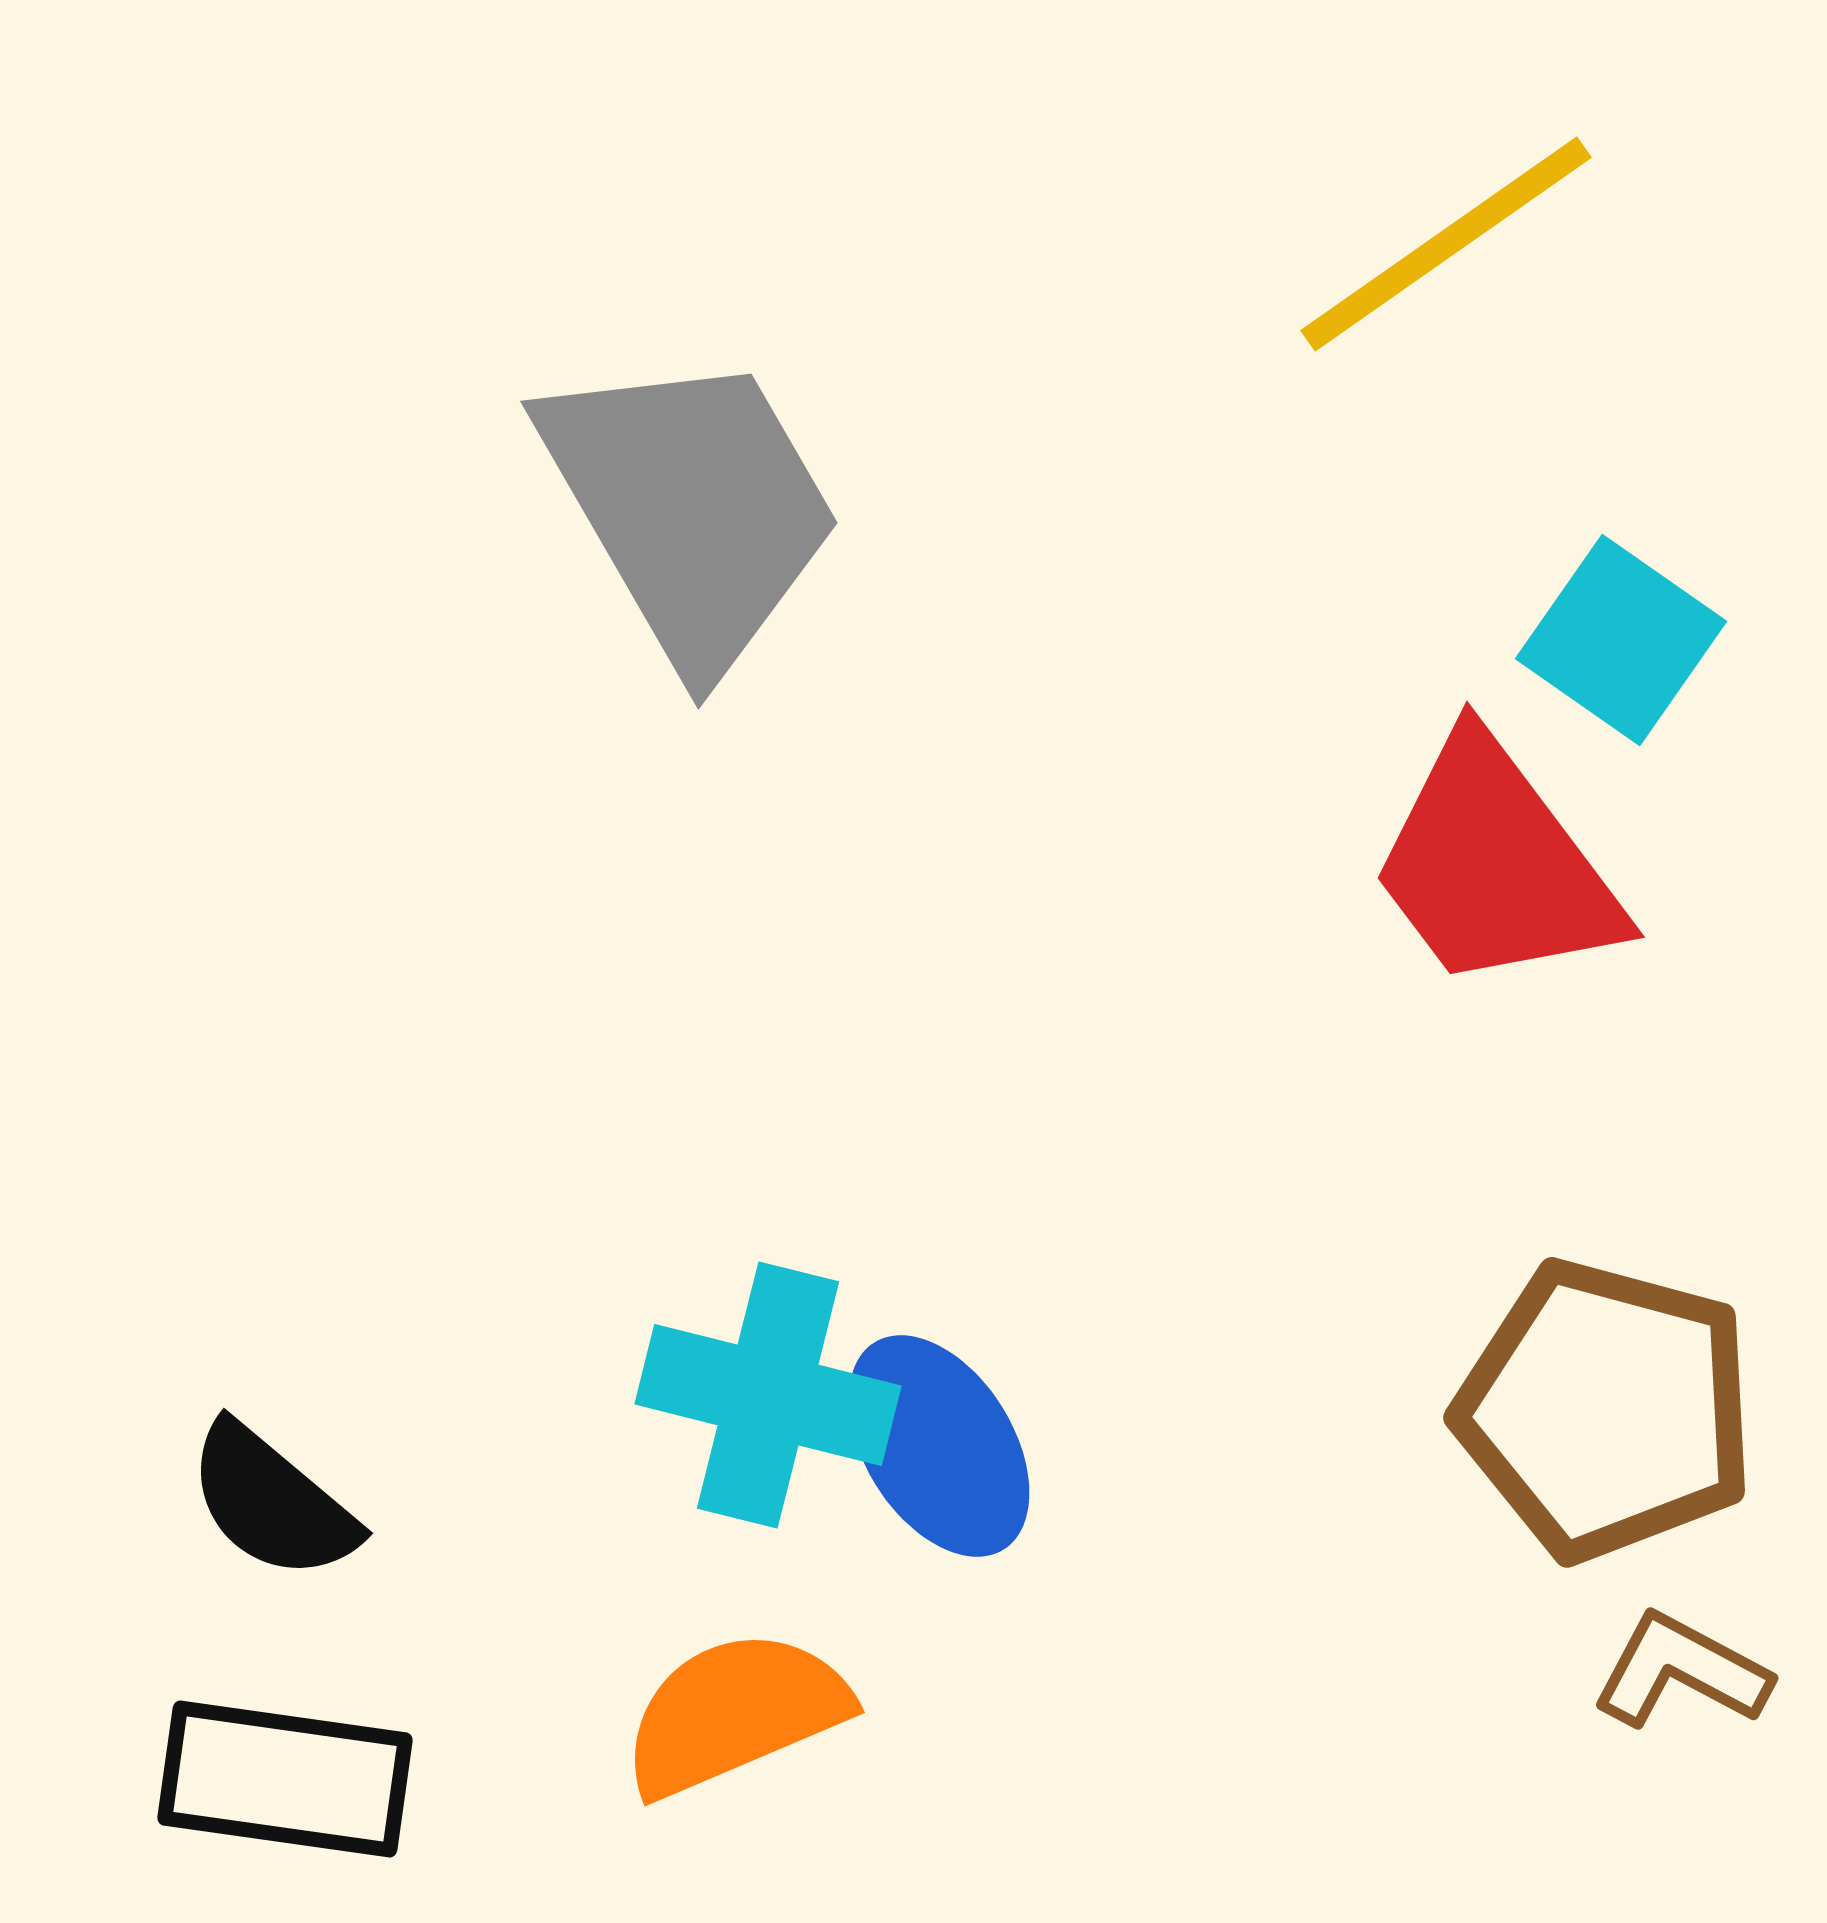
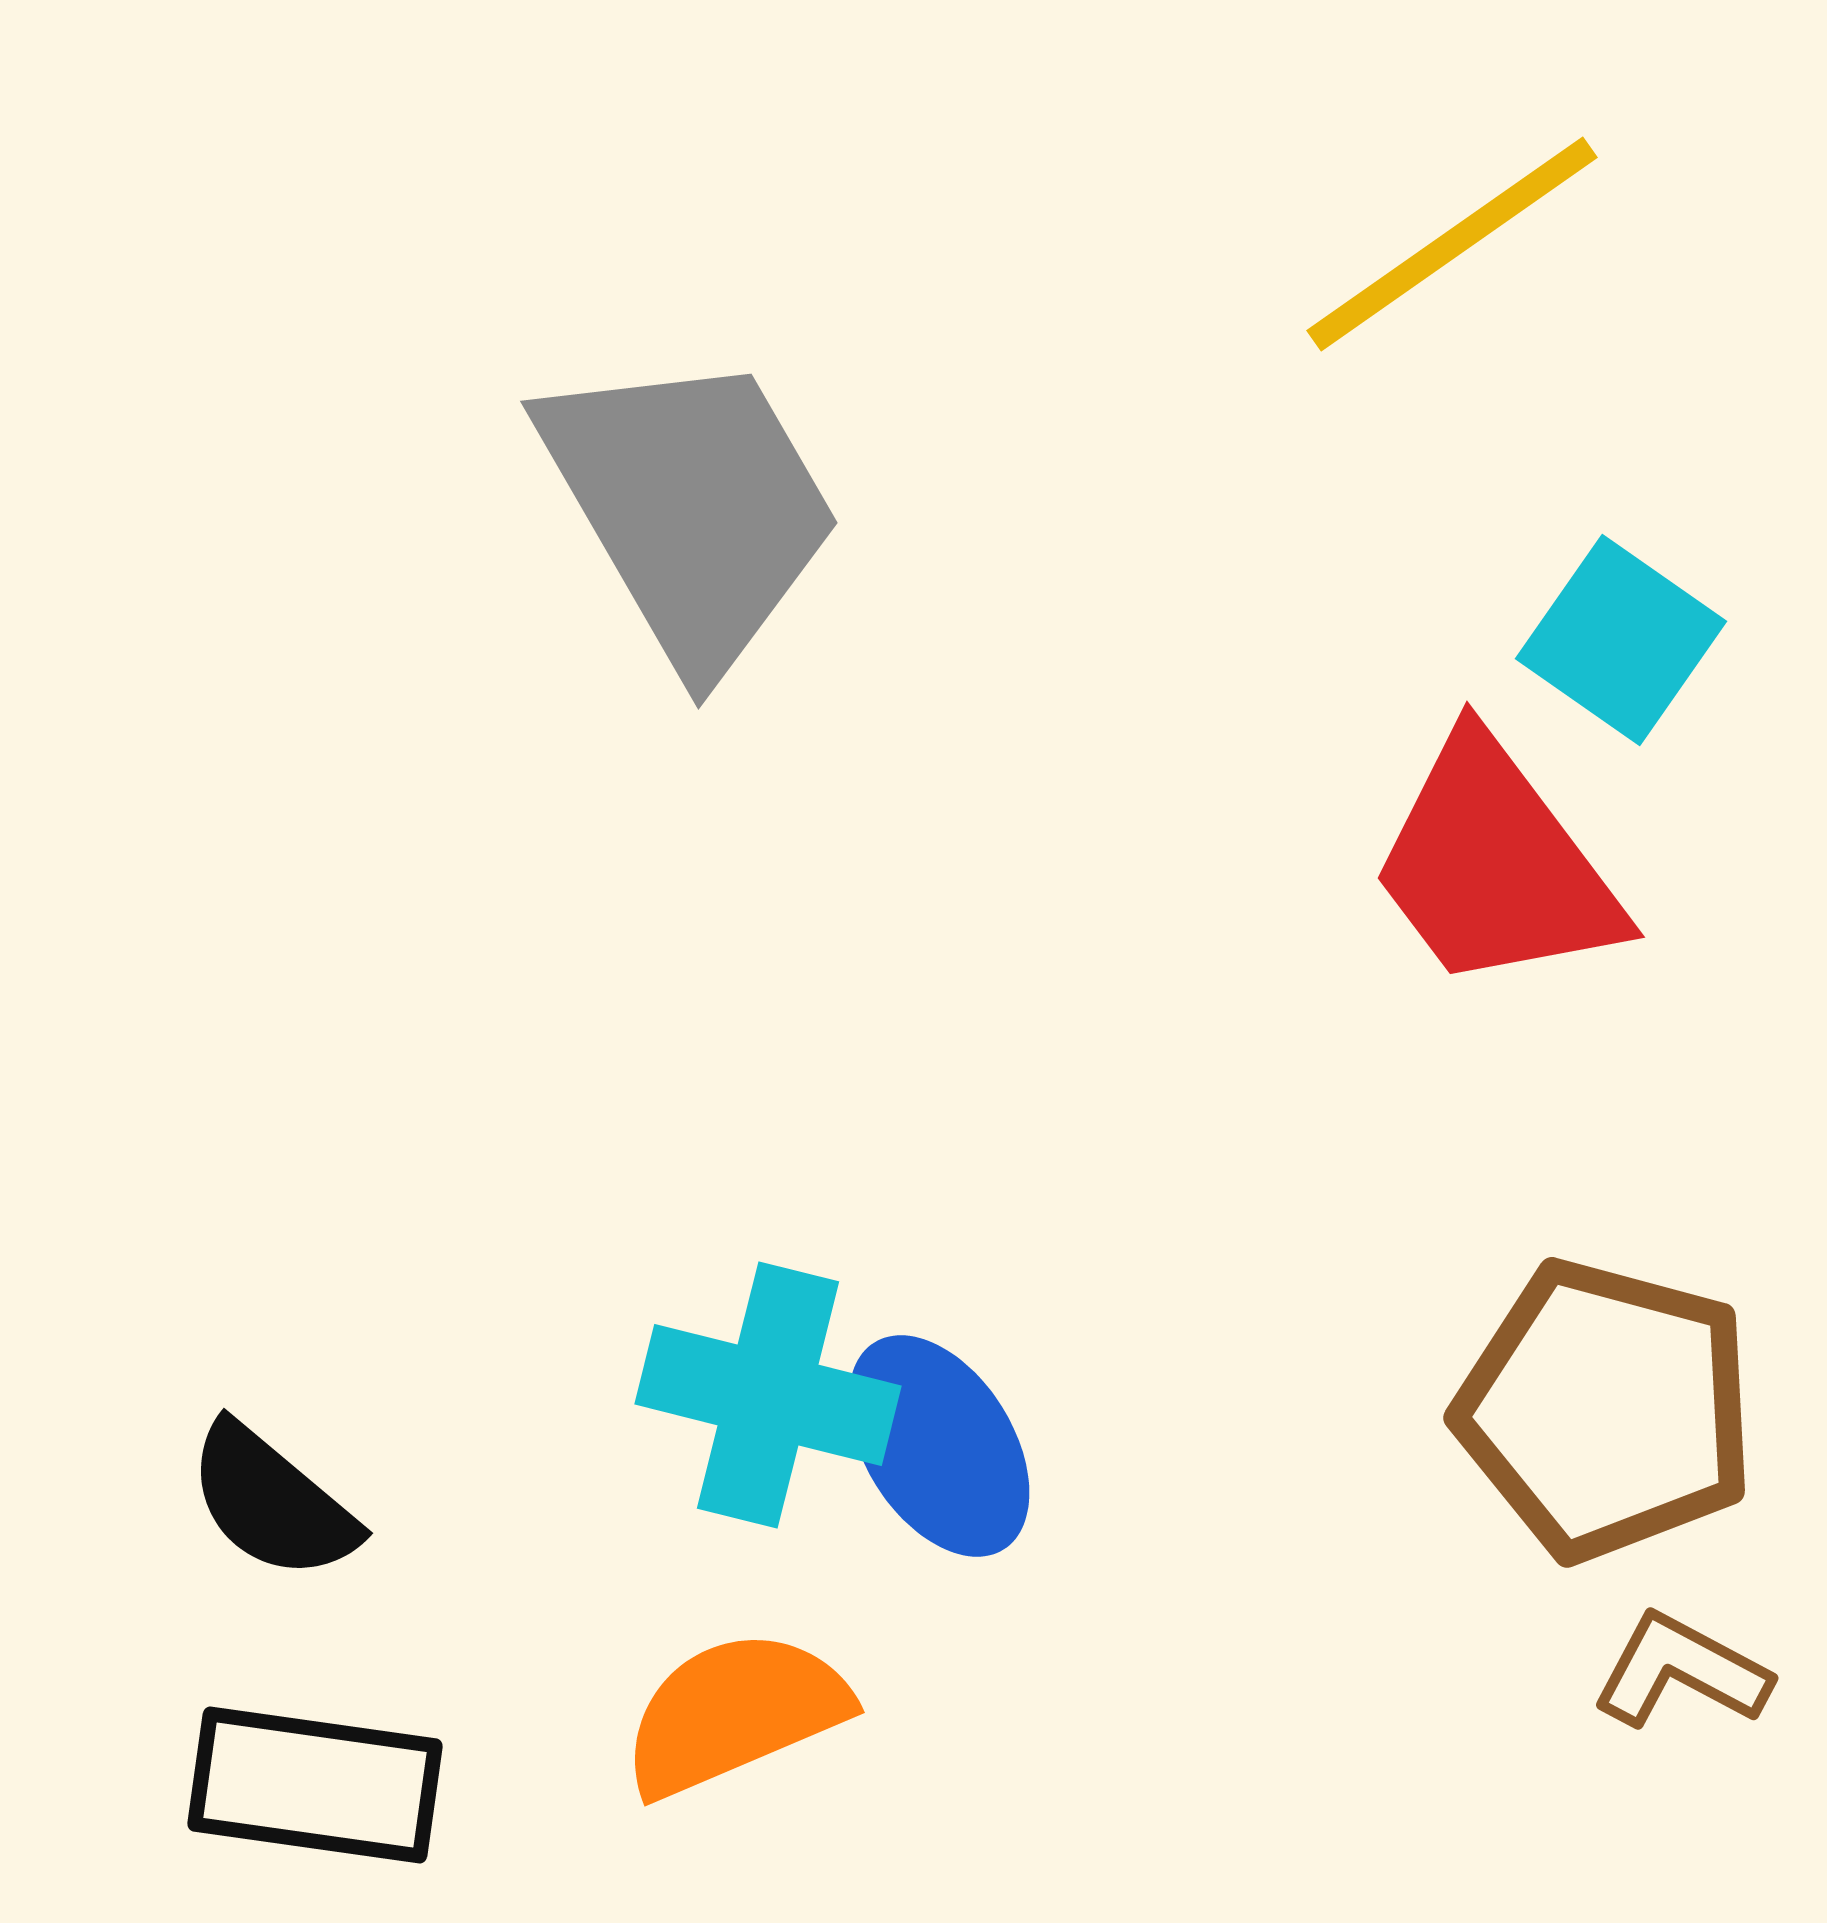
yellow line: moved 6 px right
black rectangle: moved 30 px right, 6 px down
